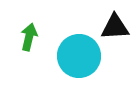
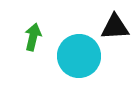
green arrow: moved 4 px right
